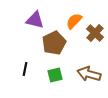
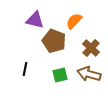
brown cross: moved 4 px left, 15 px down
brown pentagon: moved 2 px up; rotated 25 degrees counterclockwise
green square: moved 5 px right
